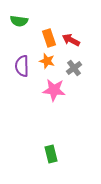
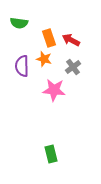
green semicircle: moved 2 px down
orange star: moved 3 px left, 2 px up
gray cross: moved 1 px left, 1 px up
